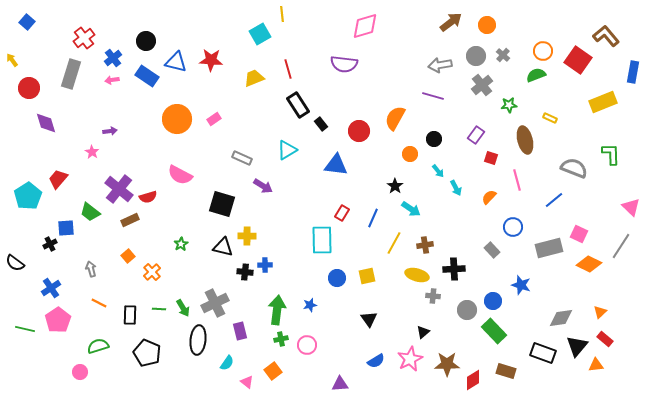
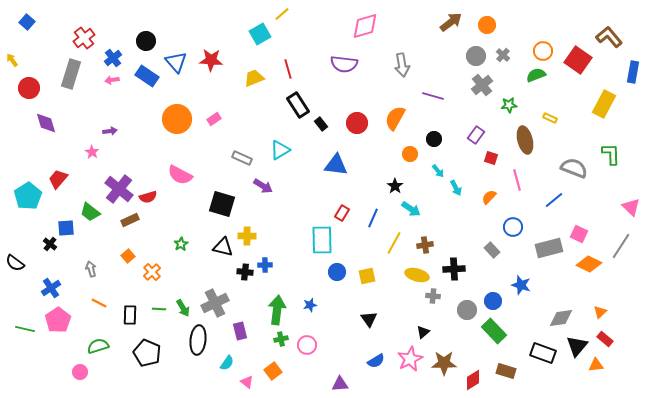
yellow line at (282, 14): rotated 56 degrees clockwise
brown L-shape at (606, 36): moved 3 px right, 1 px down
blue triangle at (176, 62): rotated 35 degrees clockwise
gray arrow at (440, 65): moved 38 px left; rotated 90 degrees counterclockwise
yellow rectangle at (603, 102): moved 1 px right, 2 px down; rotated 40 degrees counterclockwise
red circle at (359, 131): moved 2 px left, 8 px up
cyan triangle at (287, 150): moved 7 px left
black cross at (50, 244): rotated 24 degrees counterclockwise
blue circle at (337, 278): moved 6 px up
brown star at (447, 364): moved 3 px left, 1 px up
